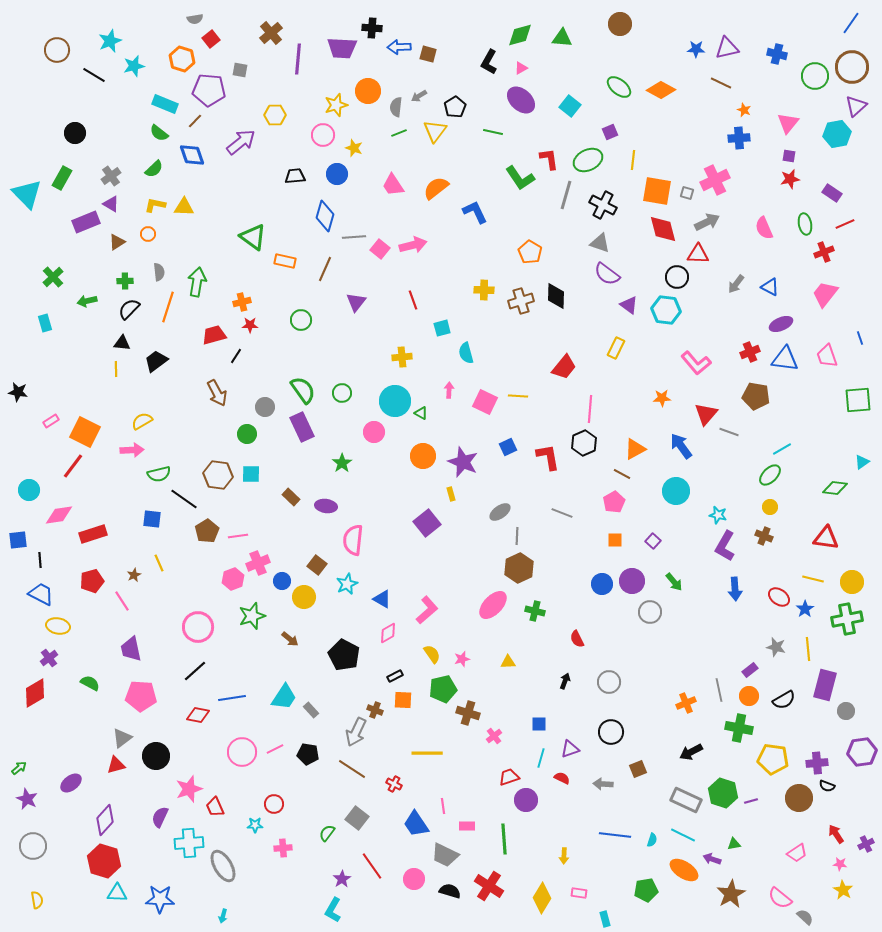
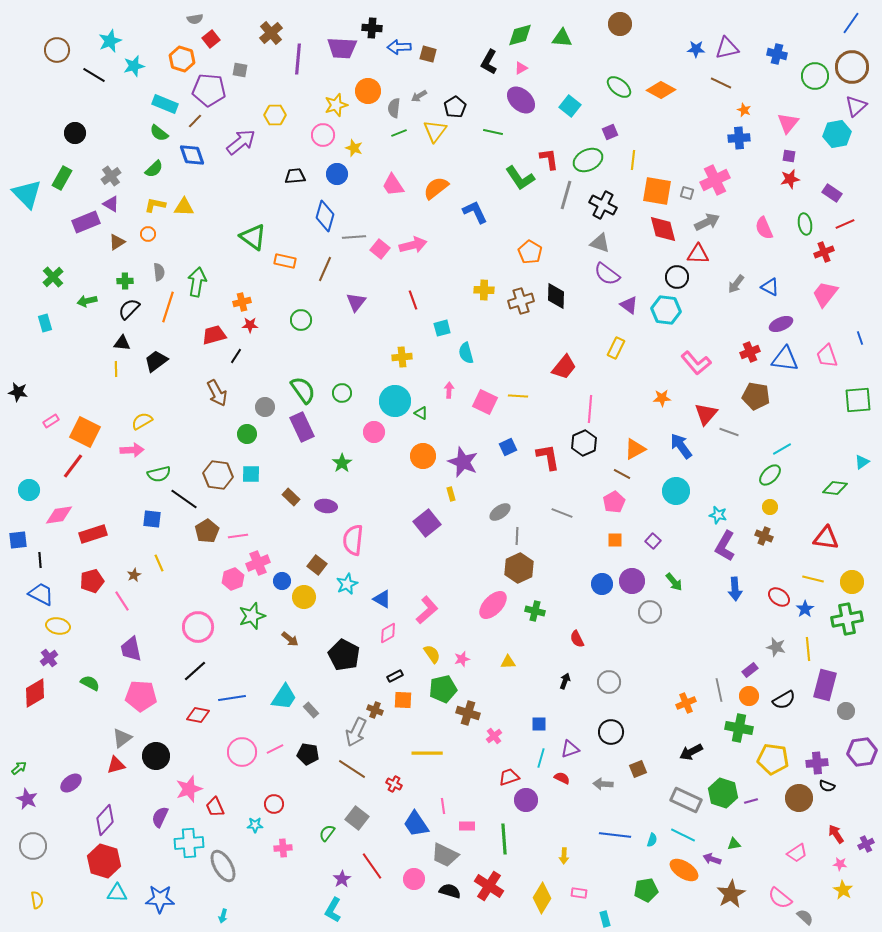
gray semicircle at (396, 107): moved 2 px left, 1 px down
